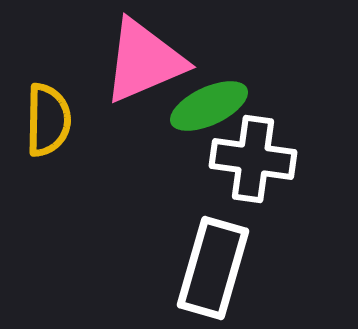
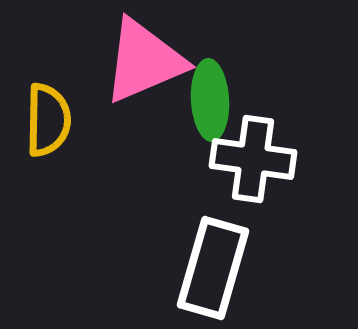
green ellipse: moved 1 px right, 6 px up; rotated 68 degrees counterclockwise
